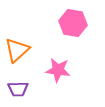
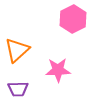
pink hexagon: moved 4 px up; rotated 24 degrees clockwise
pink star: rotated 10 degrees counterclockwise
